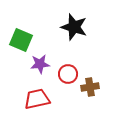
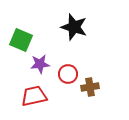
red trapezoid: moved 3 px left, 3 px up
